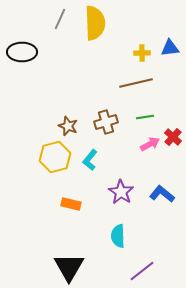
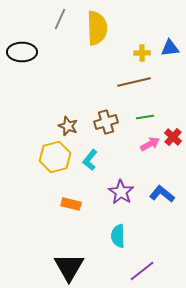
yellow semicircle: moved 2 px right, 5 px down
brown line: moved 2 px left, 1 px up
